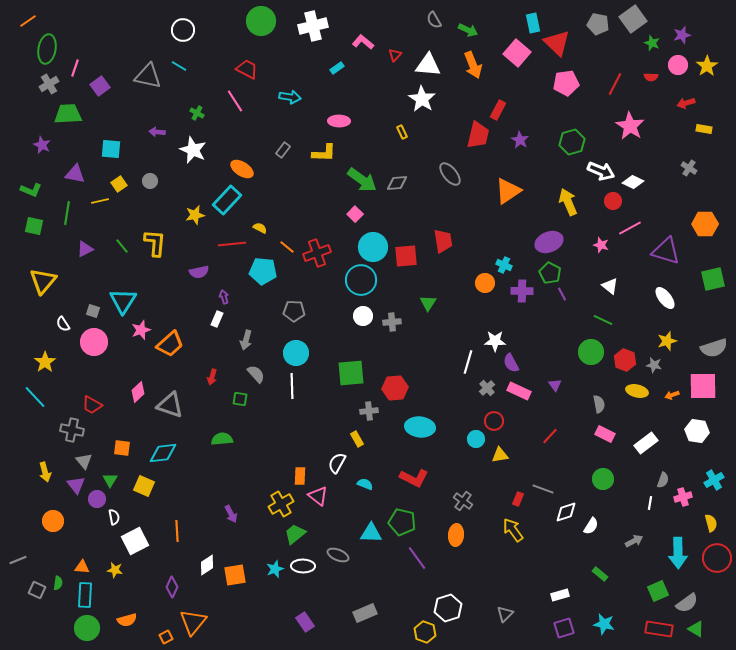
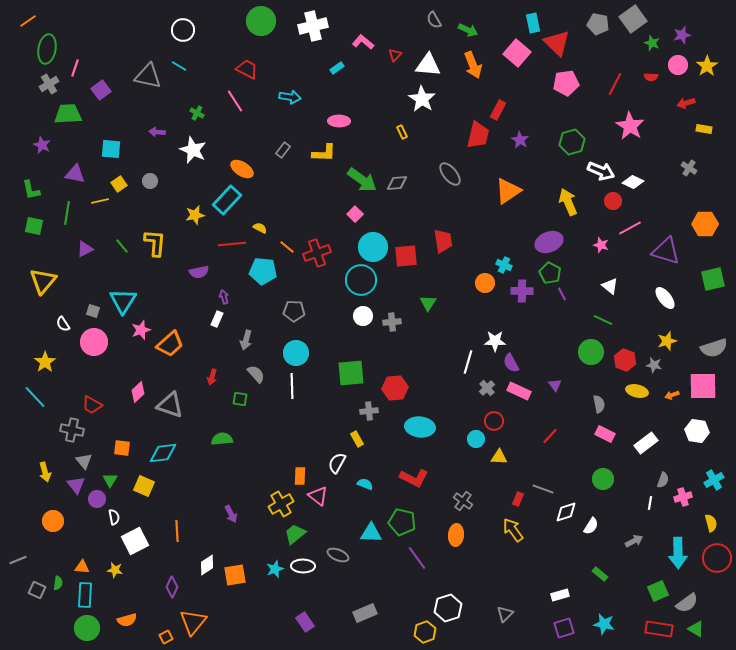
purple square at (100, 86): moved 1 px right, 4 px down
green L-shape at (31, 190): rotated 55 degrees clockwise
yellow triangle at (500, 455): moved 1 px left, 2 px down; rotated 12 degrees clockwise
yellow hexagon at (425, 632): rotated 20 degrees clockwise
